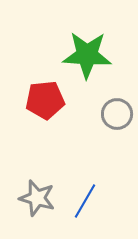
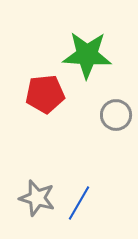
red pentagon: moved 6 px up
gray circle: moved 1 px left, 1 px down
blue line: moved 6 px left, 2 px down
